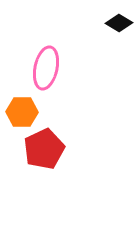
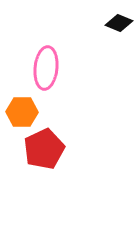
black diamond: rotated 8 degrees counterclockwise
pink ellipse: rotated 6 degrees counterclockwise
